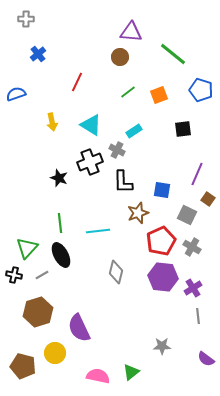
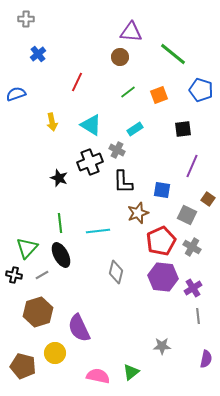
cyan rectangle at (134, 131): moved 1 px right, 2 px up
purple line at (197, 174): moved 5 px left, 8 px up
purple semicircle at (206, 359): rotated 114 degrees counterclockwise
